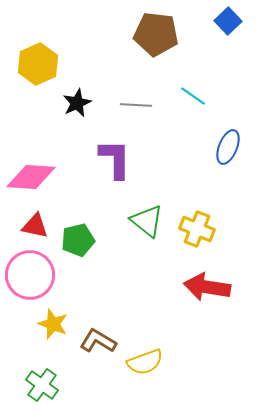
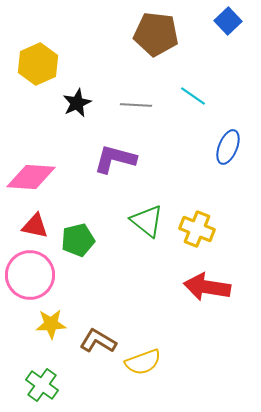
purple L-shape: rotated 75 degrees counterclockwise
yellow star: moved 2 px left; rotated 24 degrees counterclockwise
yellow semicircle: moved 2 px left
